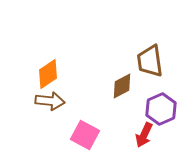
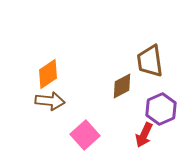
pink square: rotated 20 degrees clockwise
